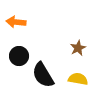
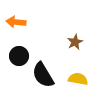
brown star: moved 3 px left, 6 px up
